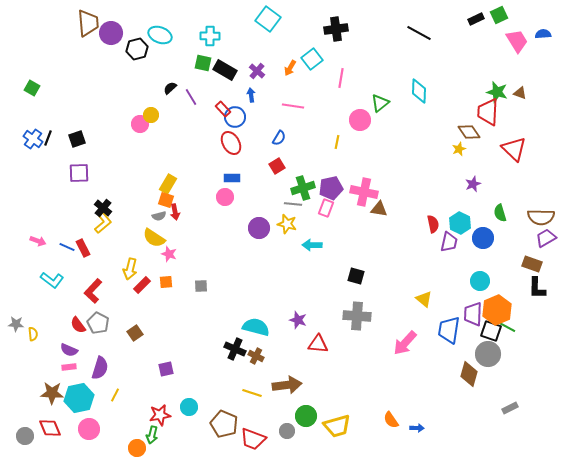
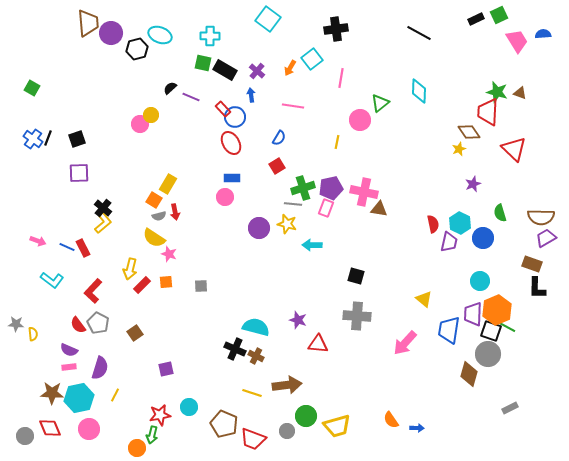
purple line at (191, 97): rotated 36 degrees counterclockwise
orange square at (166, 200): moved 12 px left; rotated 14 degrees clockwise
